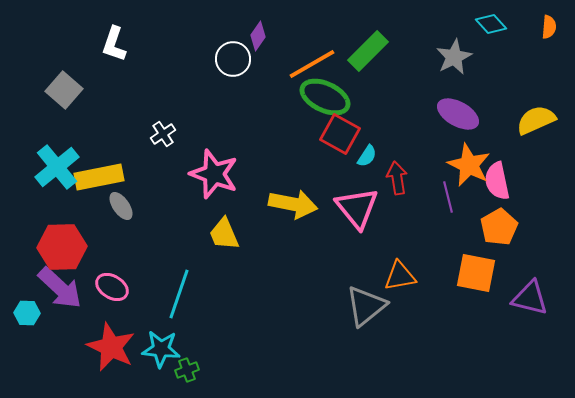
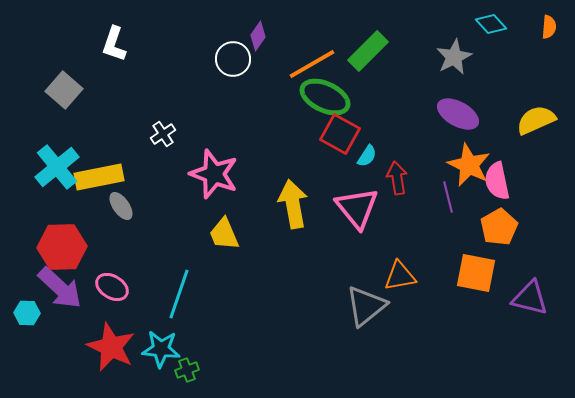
yellow arrow: rotated 111 degrees counterclockwise
